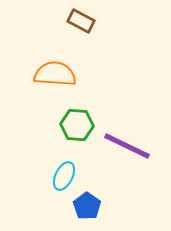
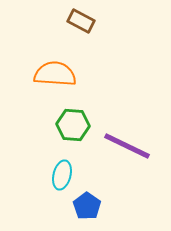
green hexagon: moved 4 px left
cyan ellipse: moved 2 px left, 1 px up; rotated 12 degrees counterclockwise
